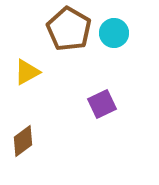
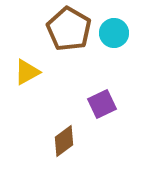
brown diamond: moved 41 px right
